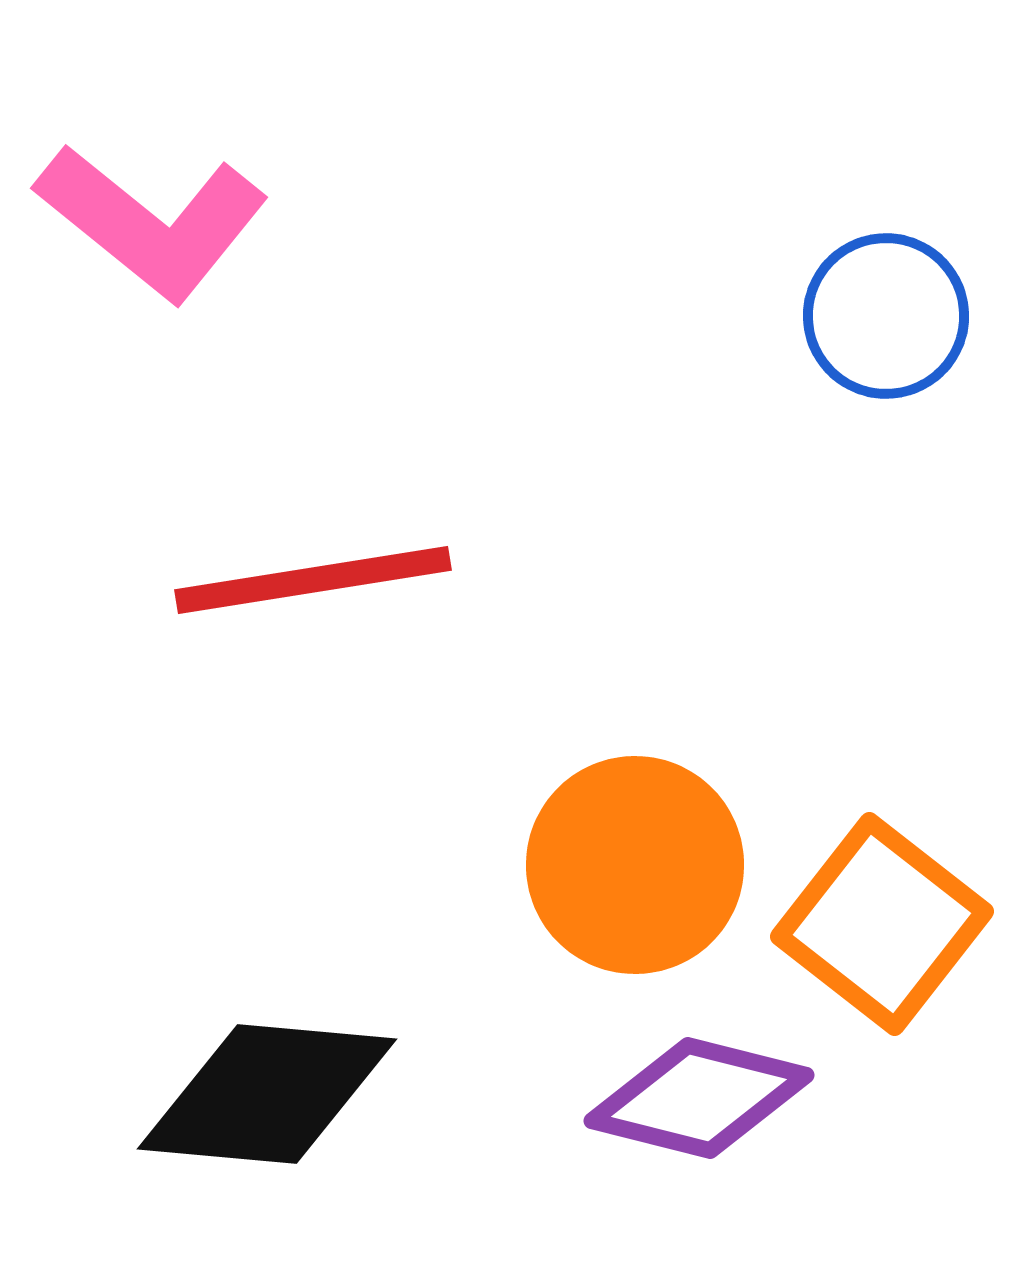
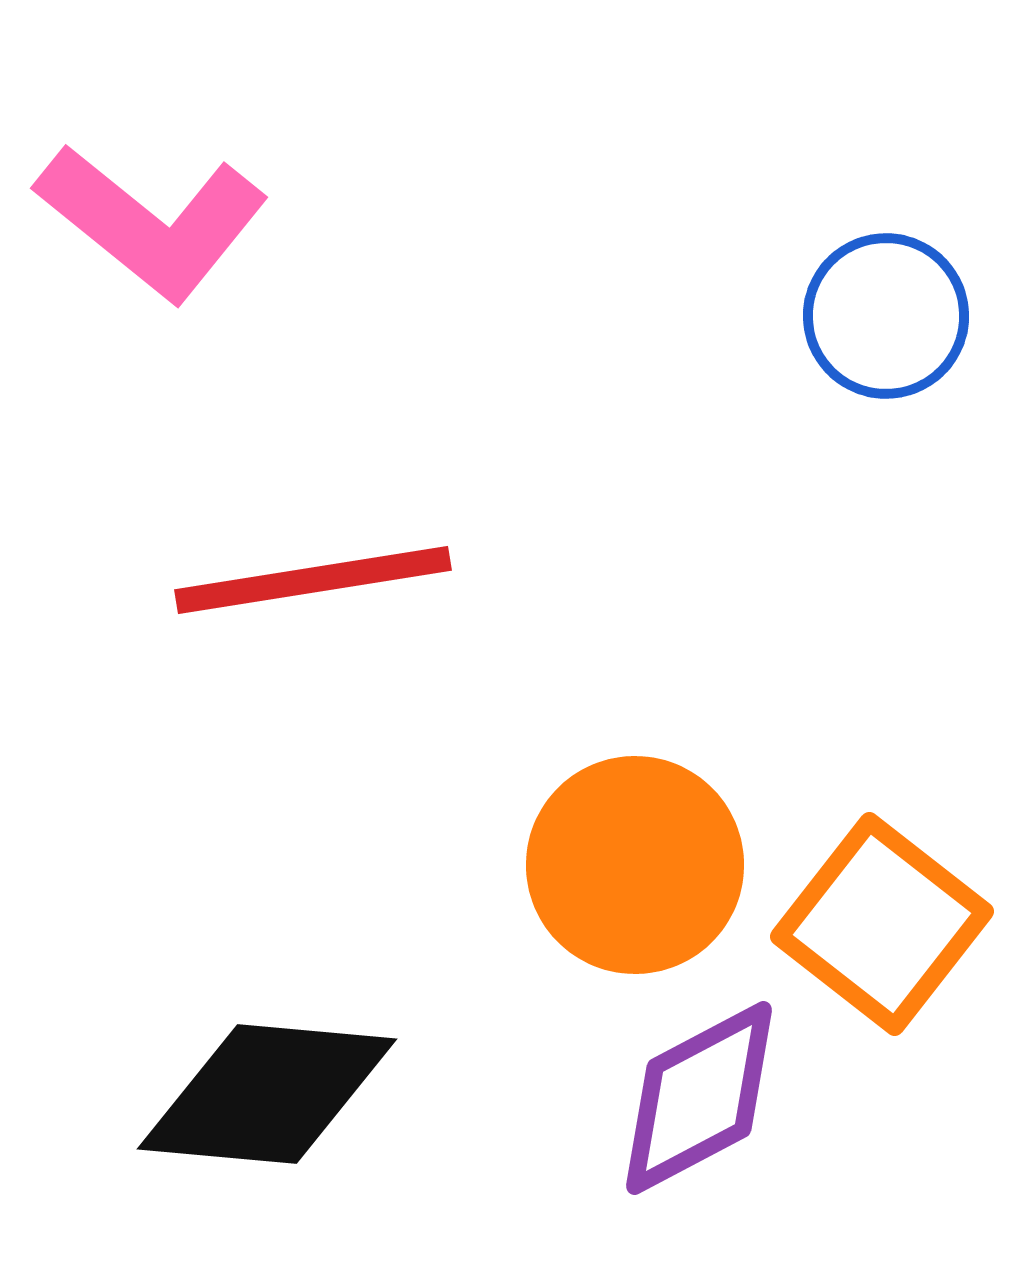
purple diamond: rotated 42 degrees counterclockwise
